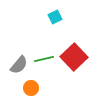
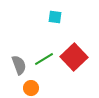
cyan square: rotated 32 degrees clockwise
green line: rotated 18 degrees counterclockwise
gray semicircle: rotated 60 degrees counterclockwise
